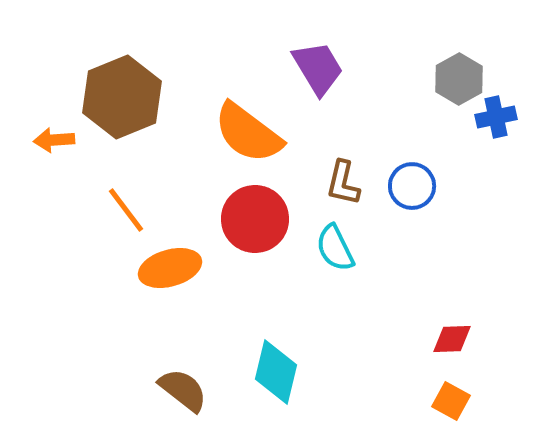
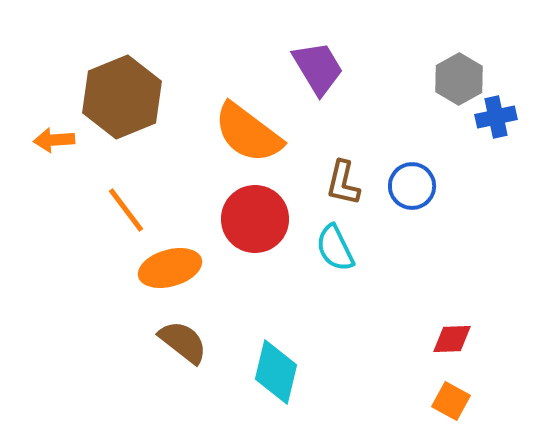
brown semicircle: moved 48 px up
